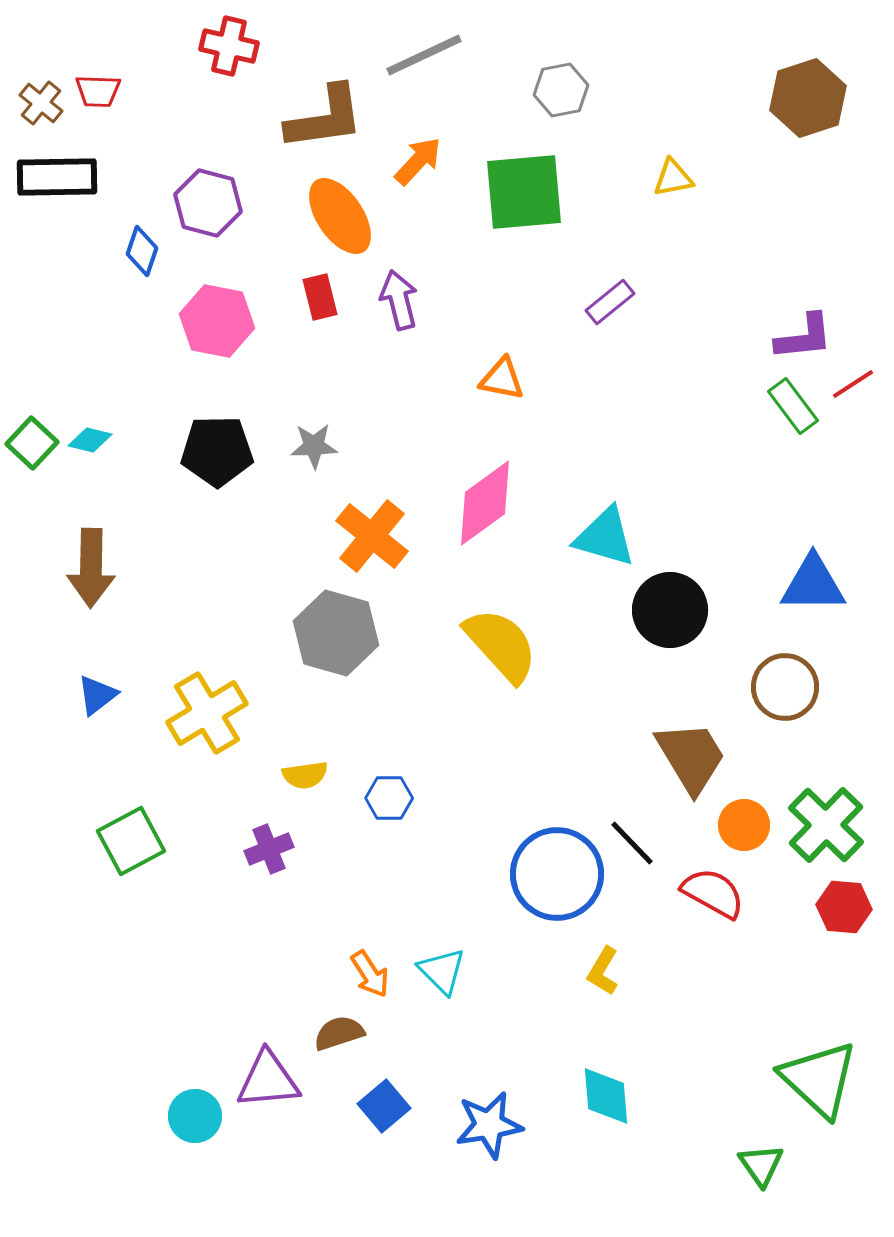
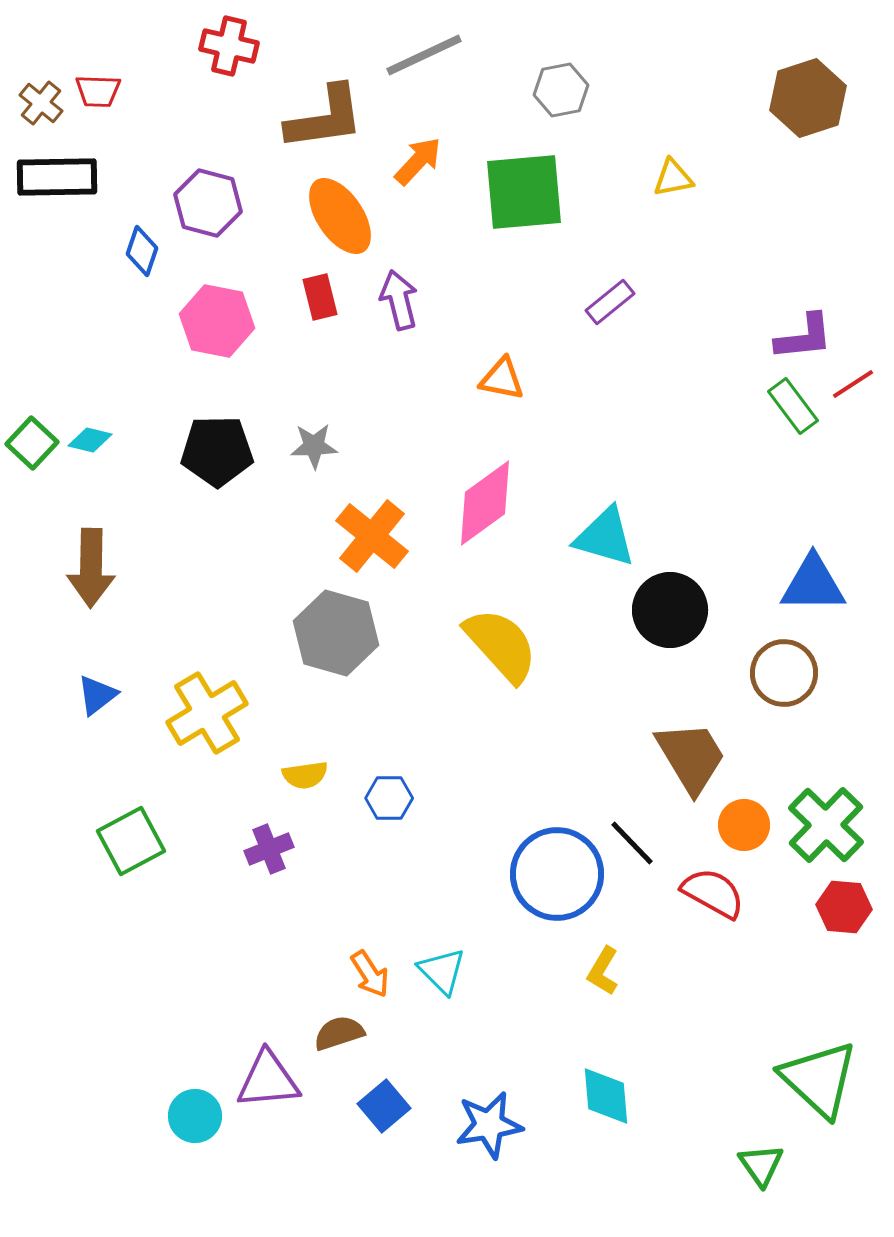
brown circle at (785, 687): moved 1 px left, 14 px up
